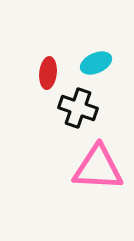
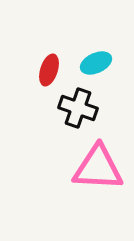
red ellipse: moved 1 px right, 3 px up; rotated 12 degrees clockwise
